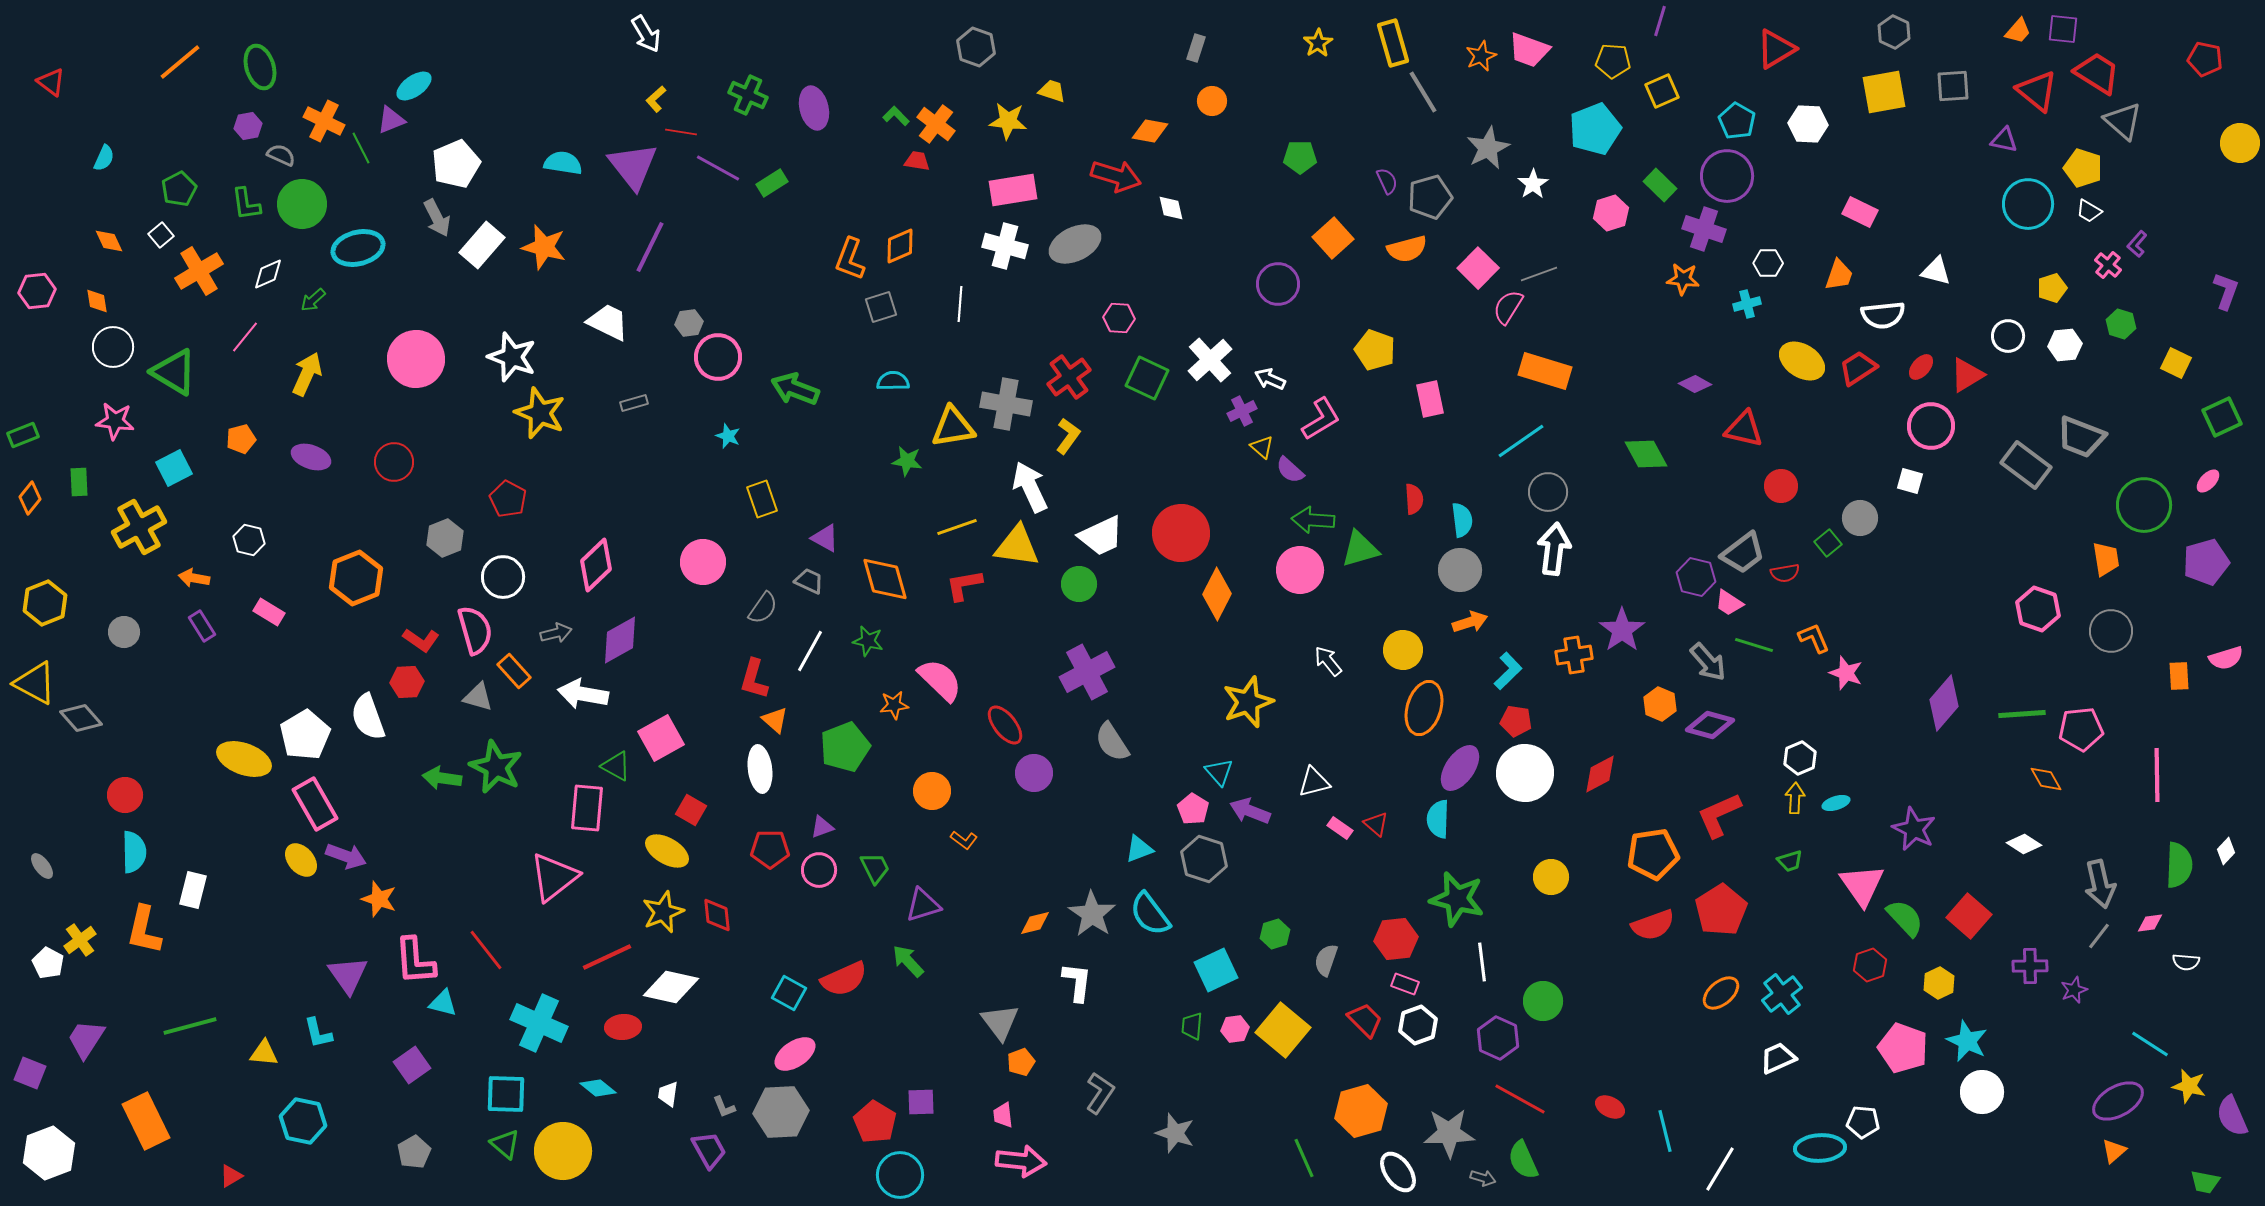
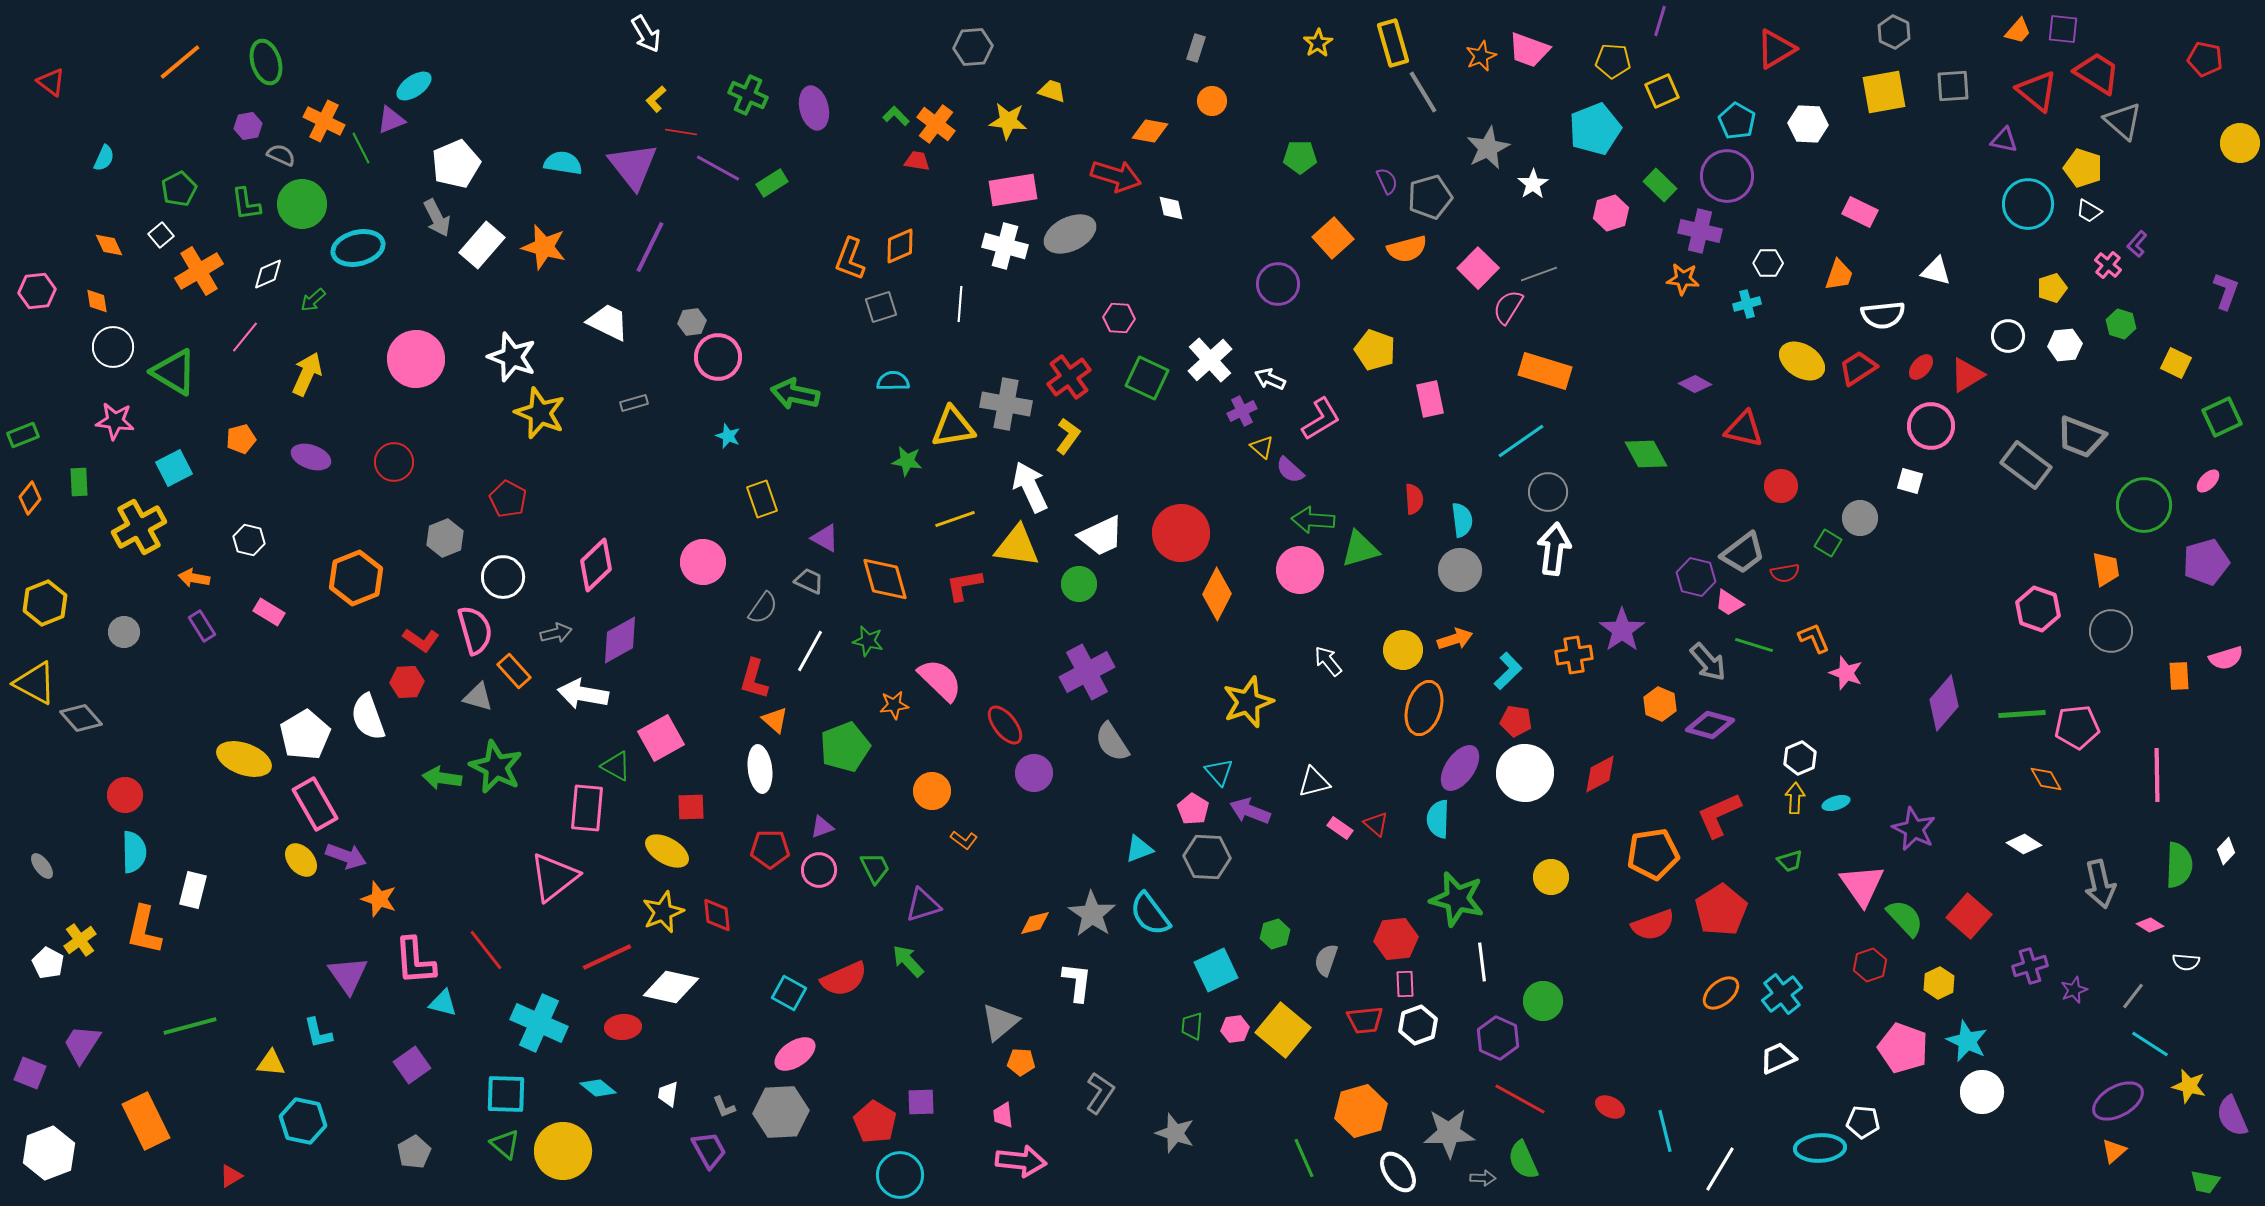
gray hexagon at (976, 47): moved 3 px left; rotated 24 degrees counterclockwise
green ellipse at (260, 67): moved 6 px right, 5 px up
purple cross at (1704, 229): moved 4 px left, 2 px down; rotated 6 degrees counterclockwise
orange diamond at (109, 241): moved 4 px down
gray ellipse at (1075, 244): moved 5 px left, 10 px up
gray hexagon at (689, 323): moved 3 px right, 1 px up
green arrow at (795, 389): moved 5 px down; rotated 9 degrees counterclockwise
yellow line at (957, 527): moved 2 px left, 8 px up
green square at (1828, 543): rotated 20 degrees counterclockwise
orange trapezoid at (2106, 559): moved 10 px down
orange arrow at (1470, 622): moved 15 px left, 17 px down
pink pentagon at (2081, 729): moved 4 px left, 2 px up
red square at (691, 810): moved 3 px up; rotated 32 degrees counterclockwise
gray hexagon at (1204, 859): moved 3 px right, 2 px up; rotated 15 degrees counterclockwise
pink diamond at (2150, 923): moved 2 px down; rotated 40 degrees clockwise
gray line at (2099, 936): moved 34 px right, 60 px down
purple cross at (2030, 966): rotated 16 degrees counterclockwise
pink rectangle at (1405, 984): rotated 68 degrees clockwise
red trapezoid at (1365, 1020): rotated 129 degrees clockwise
gray triangle at (1000, 1022): rotated 27 degrees clockwise
purple trapezoid at (86, 1039): moved 4 px left, 5 px down
yellow triangle at (264, 1053): moved 7 px right, 10 px down
orange pentagon at (1021, 1062): rotated 24 degrees clockwise
gray arrow at (1483, 1178): rotated 15 degrees counterclockwise
